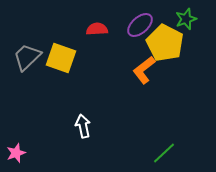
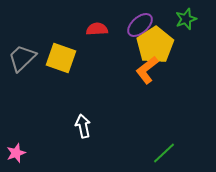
yellow pentagon: moved 10 px left, 2 px down; rotated 12 degrees clockwise
gray trapezoid: moved 5 px left, 1 px down
orange L-shape: moved 3 px right
